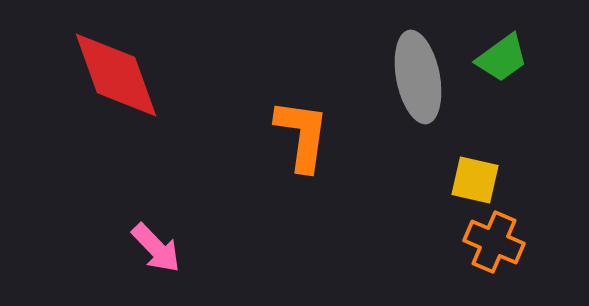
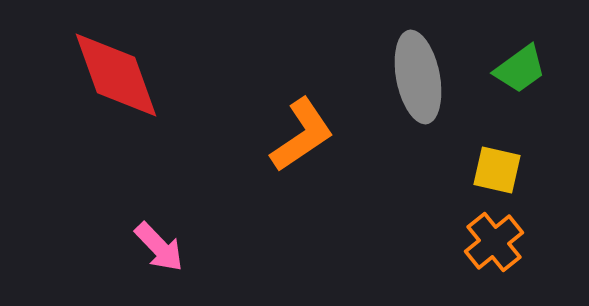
green trapezoid: moved 18 px right, 11 px down
orange L-shape: rotated 48 degrees clockwise
yellow square: moved 22 px right, 10 px up
orange cross: rotated 28 degrees clockwise
pink arrow: moved 3 px right, 1 px up
